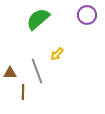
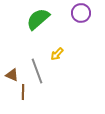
purple circle: moved 6 px left, 2 px up
brown triangle: moved 2 px right, 2 px down; rotated 24 degrees clockwise
